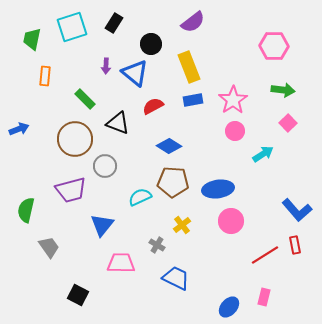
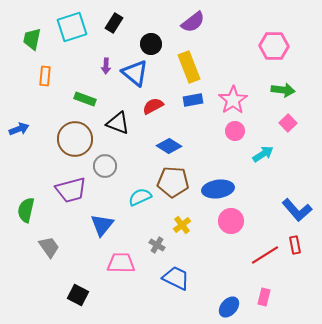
green rectangle at (85, 99): rotated 25 degrees counterclockwise
